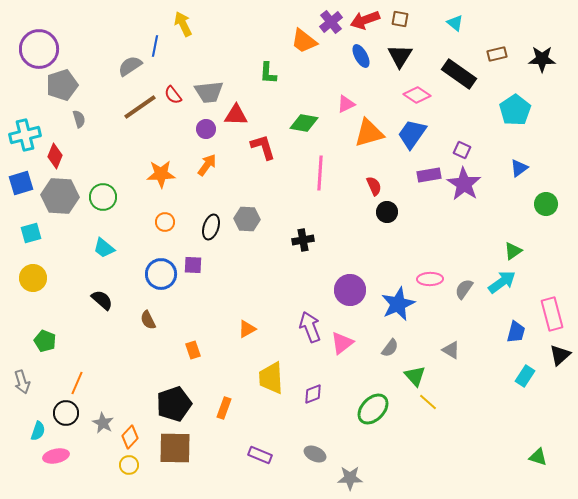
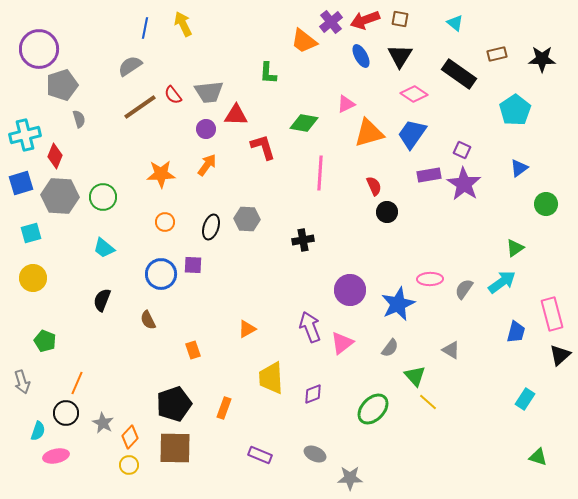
blue line at (155, 46): moved 10 px left, 18 px up
pink diamond at (417, 95): moved 3 px left, 1 px up
green triangle at (513, 251): moved 2 px right, 3 px up
black semicircle at (102, 300): rotated 110 degrees counterclockwise
cyan rectangle at (525, 376): moved 23 px down
